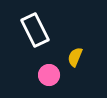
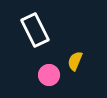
yellow semicircle: moved 4 px down
